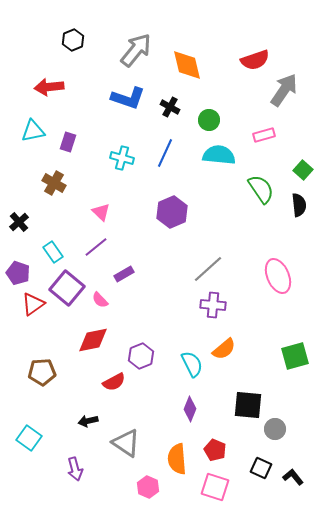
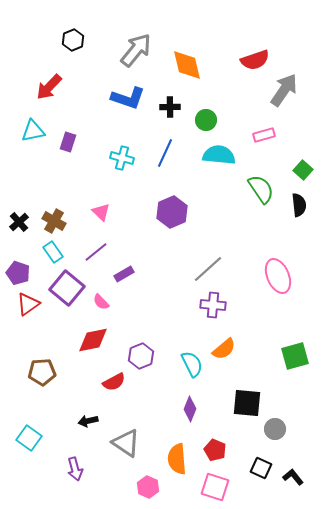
red arrow at (49, 87): rotated 40 degrees counterclockwise
black cross at (170, 107): rotated 30 degrees counterclockwise
green circle at (209, 120): moved 3 px left
brown cross at (54, 183): moved 38 px down
purple line at (96, 247): moved 5 px down
pink semicircle at (100, 300): moved 1 px right, 2 px down
red triangle at (33, 304): moved 5 px left
black square at (248, 405): moved 1 px left, 2 px up
